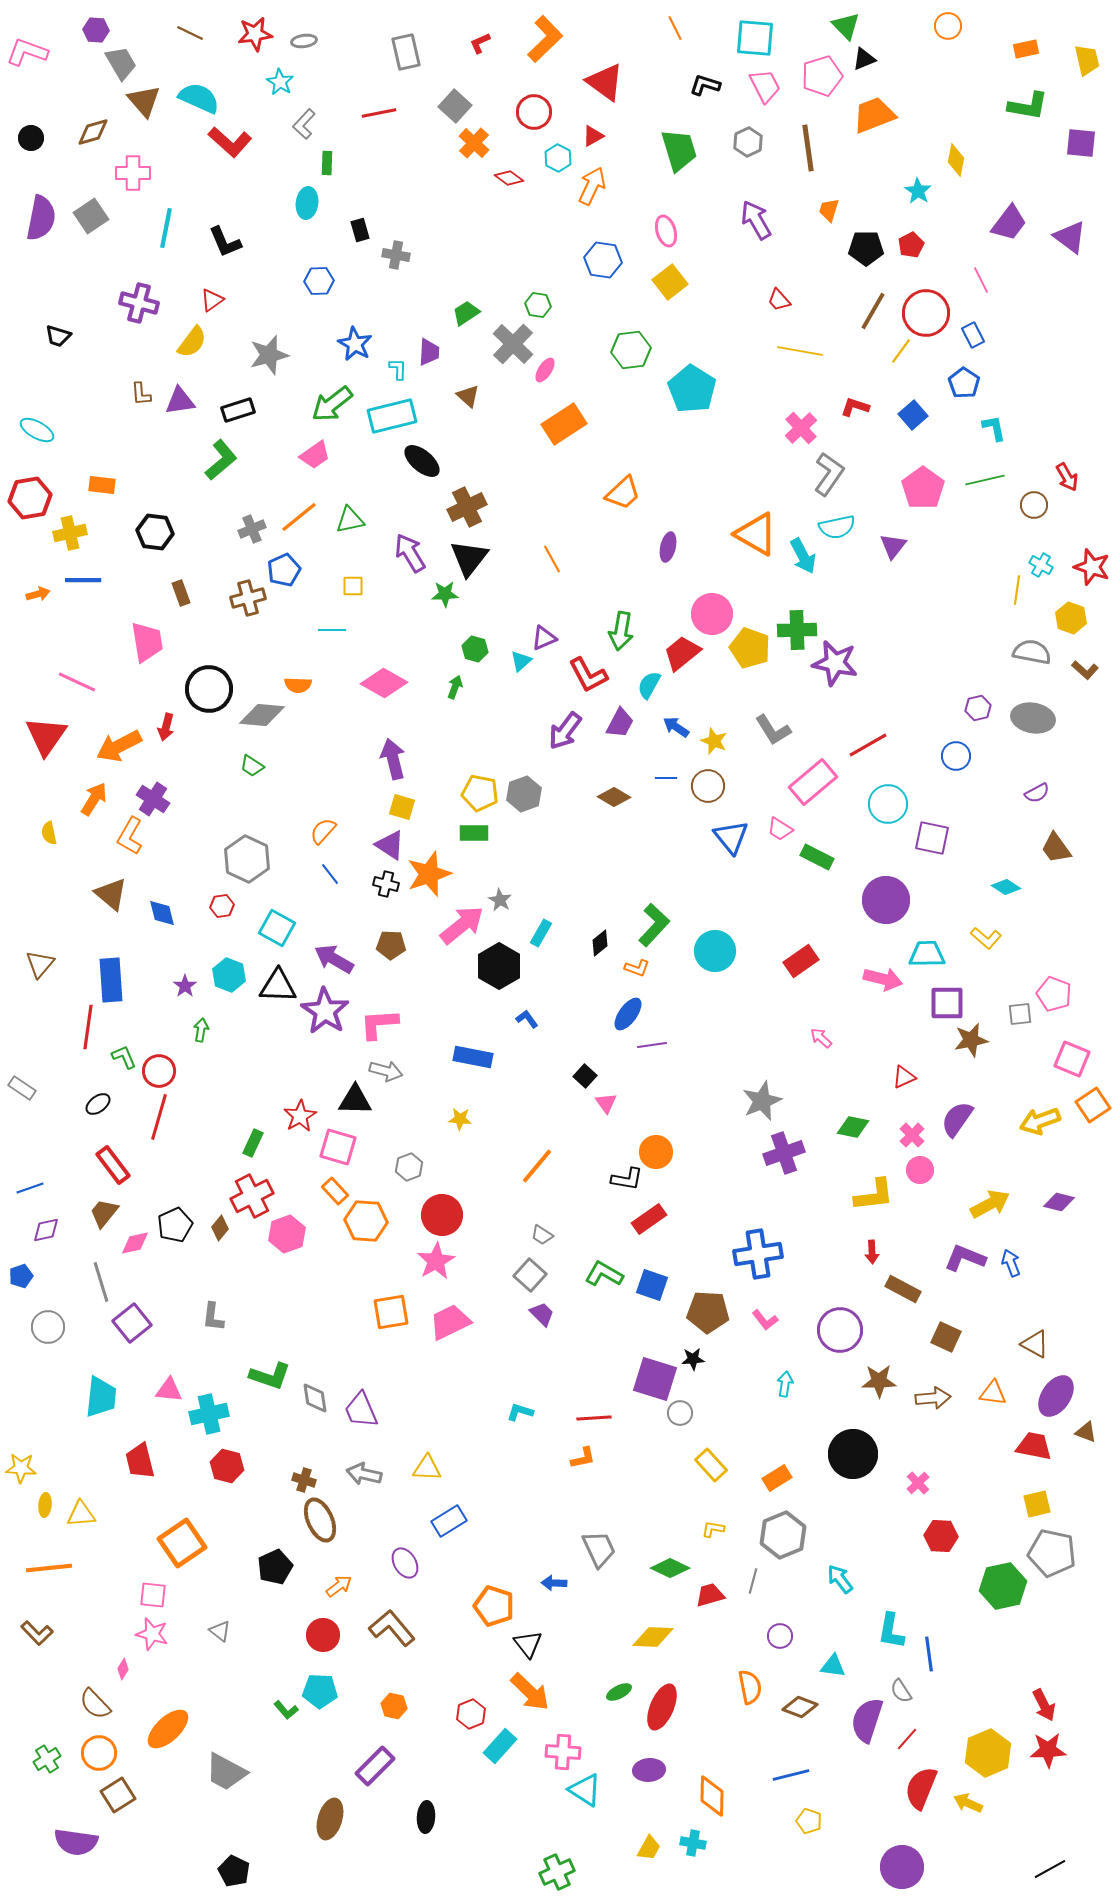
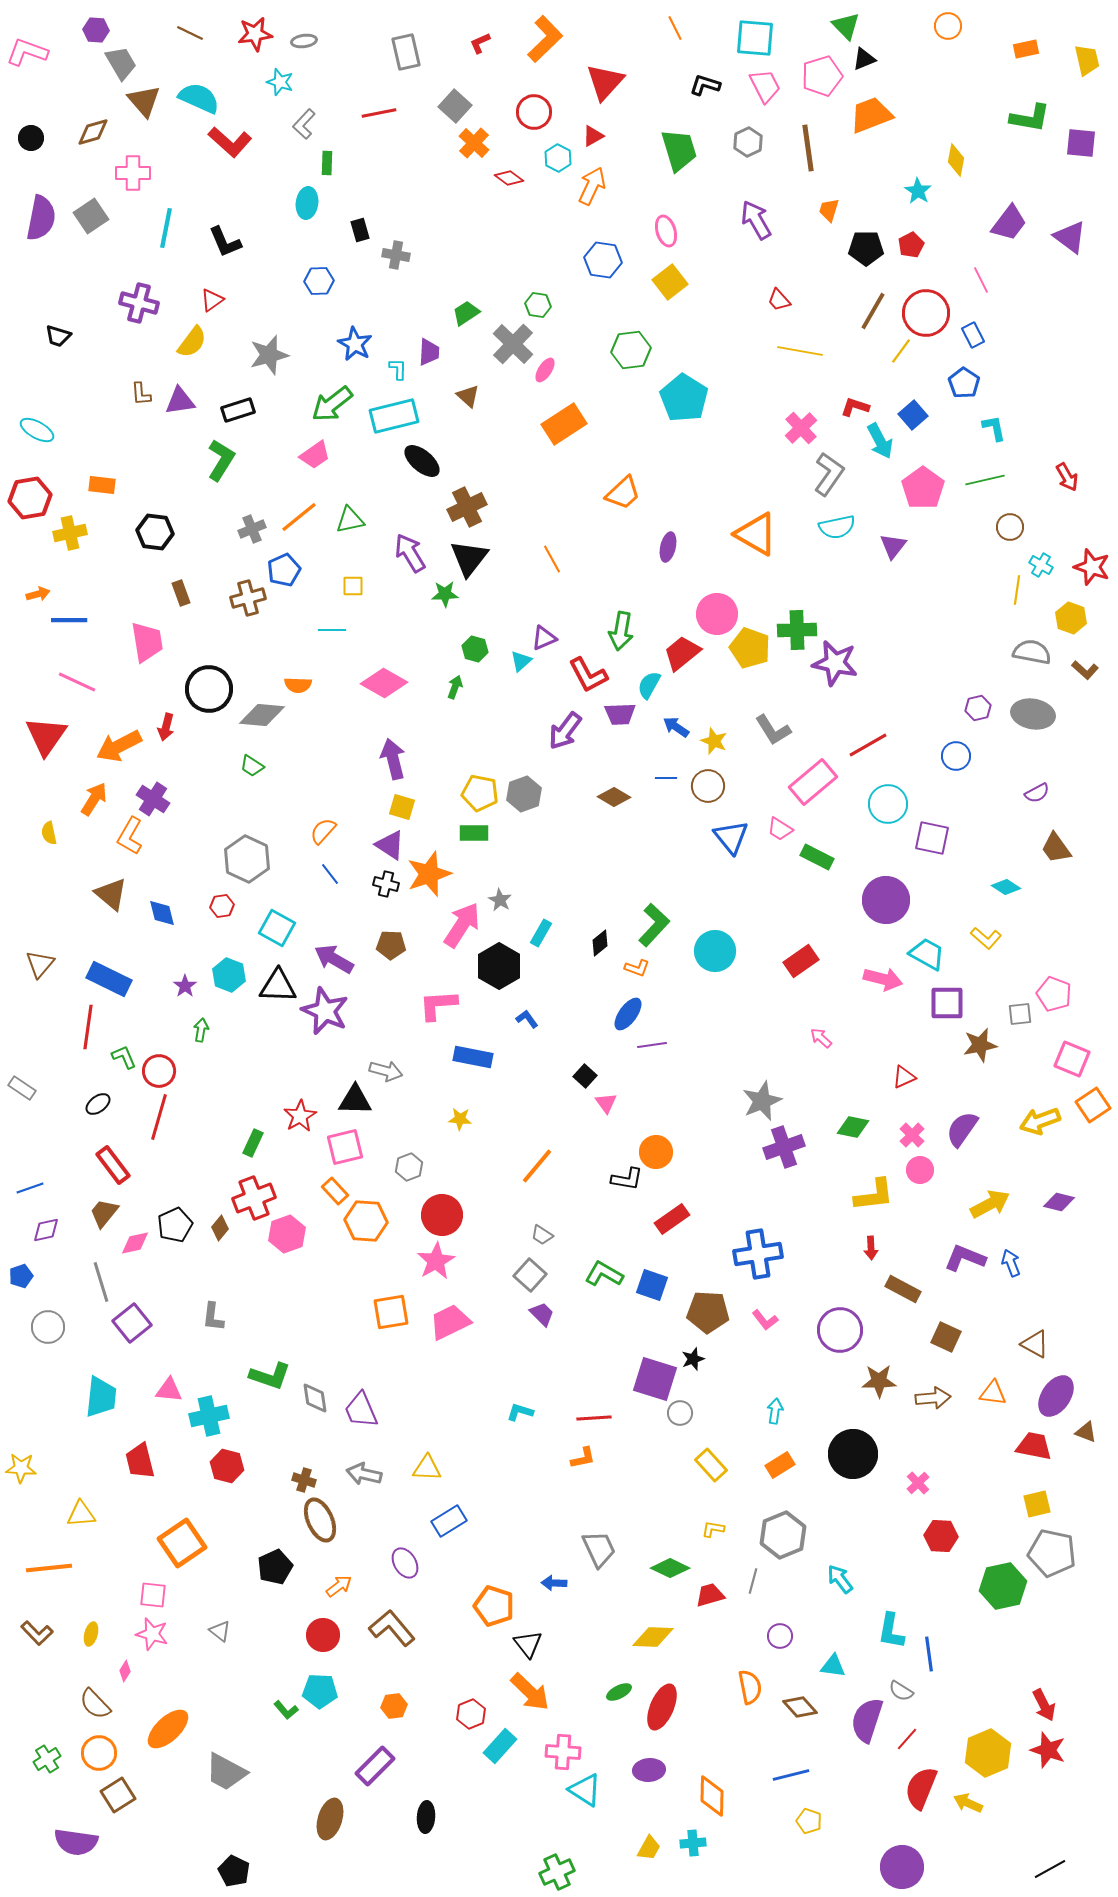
cyan star at (280, 82): rotated 12 degrees counterclockwise
red triangle at (605, 82): rotated 36 degrees clockwise
green L-shape at (1028, 106): moved 2 px right, 12 px down
orange trapezoid at (874, 115): moved 3 px left
cyan pentagon at (692, 389): moved 8 px left, 9 px down
cyan rectangle at (392, 416): moved 2 px right
green L-shape at (221, 460): rotated 18 degrees counterclockwise
brown circle at (1034, 505): moved 24 px left, 22 px down
cyan arrow at (803, 556): moved 77 px right, 115 px up
blue line at (83, 580): moved 14 px left, 40 px down
pink circle at (712, 614): moved 5 px right
gray ellipse at (1033, 718): moved 4 px up
purple trapezoid at (620, 723): moved 9 px up; rotated 60 degrees clockwise
pink arrow at (462, 925): rotated 18 degrees counterclockwise
cyan trapezoid at (927, 954): rotated 30 degrees clockwise
blue rectangle at (111, 980): moved 2 px left, 1 px up; rotated 60 degrees counterclockwise
purple star at (325, 1011): rotated 9 degrees counterclockwise
pink L-shape at (379, 1024): moved 59 px right, 19 px up
brown star at (971, 1040): moved 9 px right, 5 px down
purple semicircle at (957, 1119): moved 5 px right, 10 px down
pink square at (338, 1147): moved 7 px right; rotated 30 degrees counterclockwise
purple cross at (784, 1153): moved 6 px up
red cross at (252, 1196): moved 2 px right, 2 px down; rotated 6 degrees clockwise
red rectangle at (649, 1219): moved 23 px right
red arrow at (872, 1252): moved 1 px left, 4 px up
black star at (693, 1359): rotated 15 degrees counterclockwise
cyan arrow at (785, 1384): moved 10 px left, 27 px down
cyan cross at (209, 1414): moved 2 px down
orange rectangle at (777, 1478): moved 3 px right, 13 px up
yellow ellipse at (45, 1505): moved 46 px right, 129 px down; rotated 10 degrees clockwise
pink diamond at (123, 1669): moved 2 px right, 2 px down
gray semicircle at (901, 1691): rotated 25 degrees counterclockwise
orange hexagon at (394, 1706): rotated 20 degrees counterclockwise
brown diamond at (800, 1707): rotated 28 degrees clockwise
red star at (1048, 1750): rotated 21 degrees clockwise
cyan cross at (693, 1843): rotated 15 degrees counterclockwise
